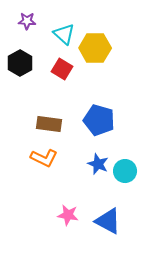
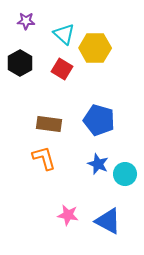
purple star: moved 1 px left
orange L-shape: rotated 132 degrees counterclockwise
cyan circle: moved 3 px down
